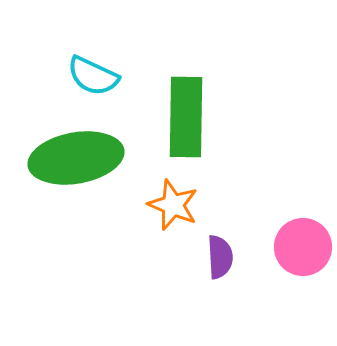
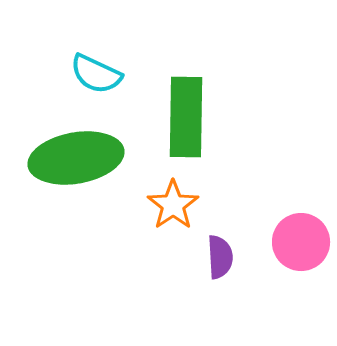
cyan semicircle: moved 3 px right, 2 px up
orange star: rotated 15 degrees clockwise
pink circle: moved 2 px left, 5 px up
